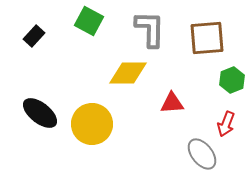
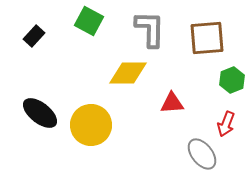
yellow circle: moved 1 px left, 1 px down
